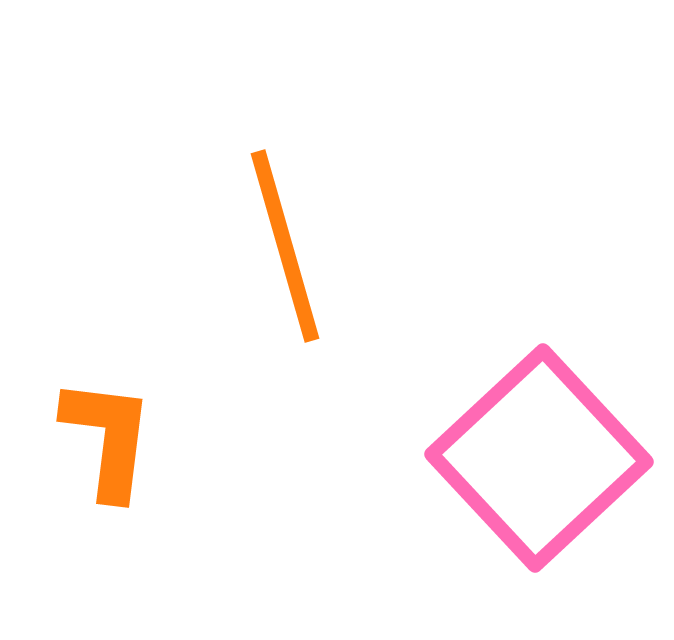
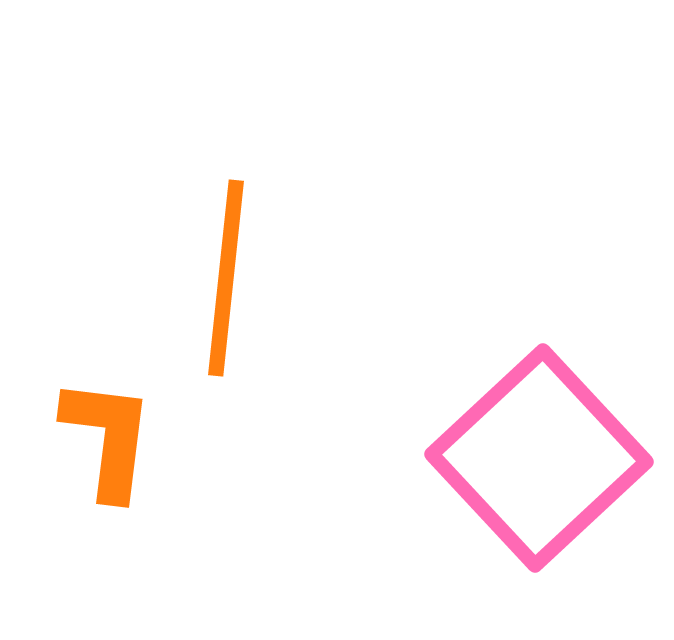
orange line: moved 59 px left, 32 px down; rotated 22 degrees clockwise
